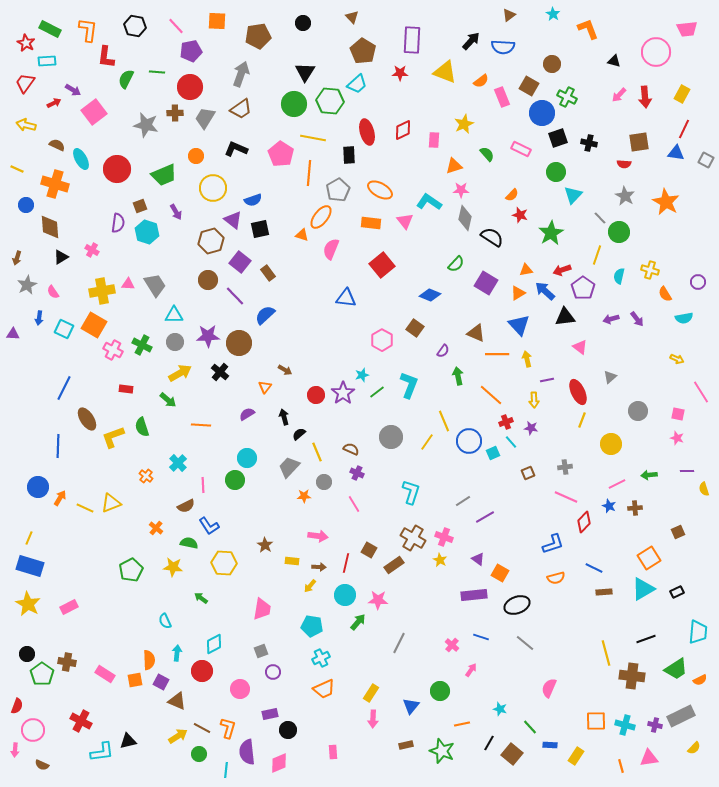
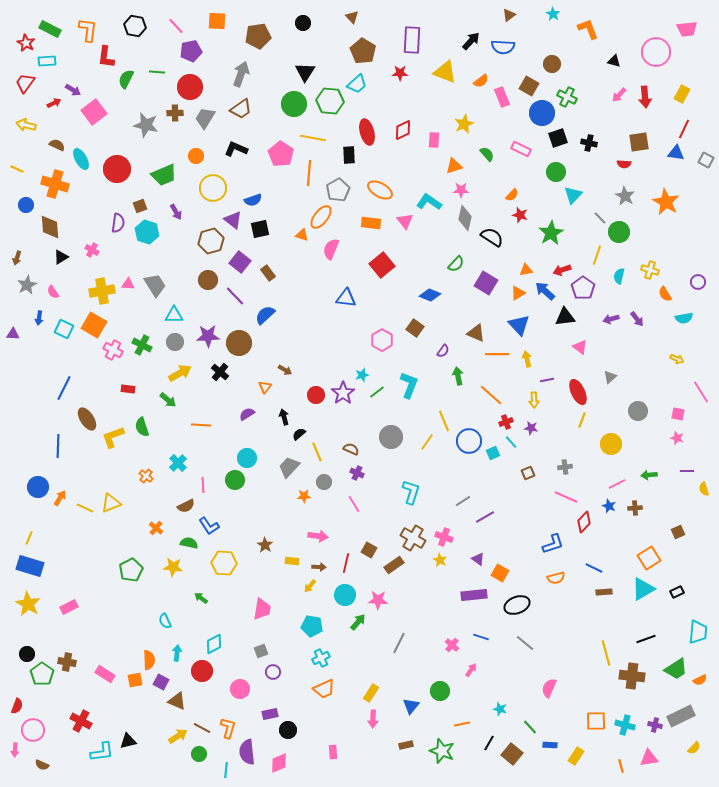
red rectangle at (126, 389): moved 2 px right
